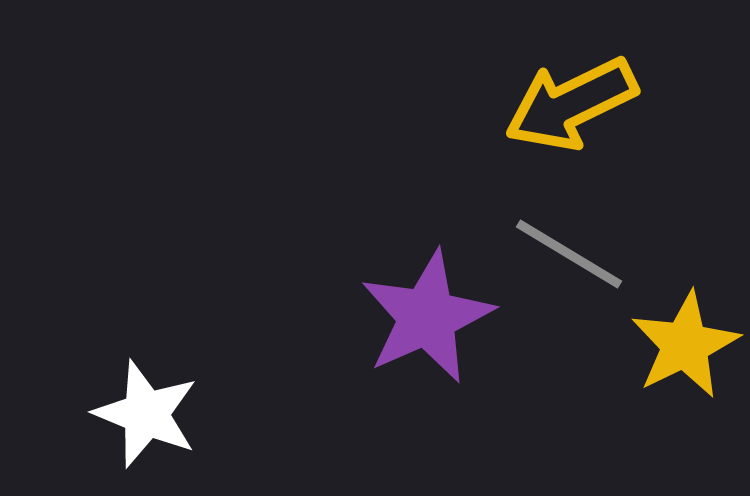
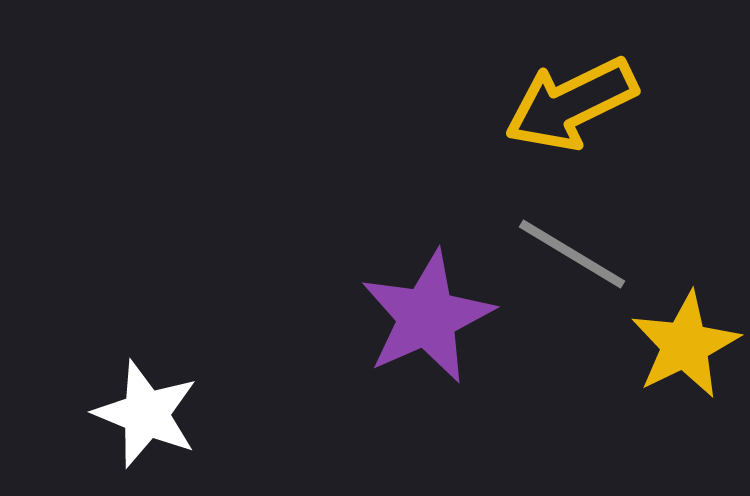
gray line: moved 3 px right
